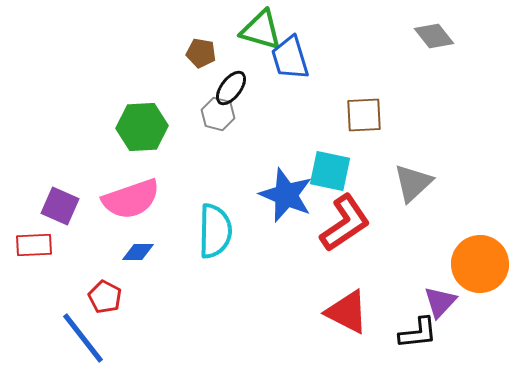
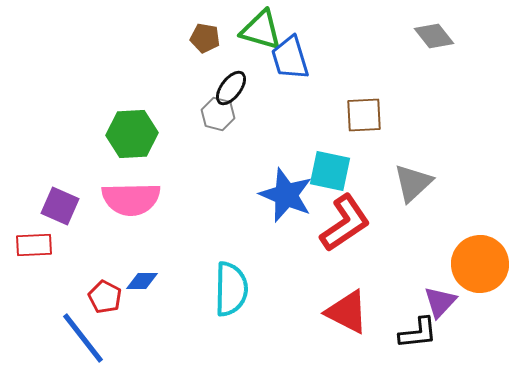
brown pentagon: moved 4 px right, 15 px up
green hexagon: moved 10 px left, 7 px down
pink semicircle: rotated 18 degrees clockwise
cyan semicircle: moved 16 px right, 58 px down
blue diamond: moved 4 px right, 29 px down
